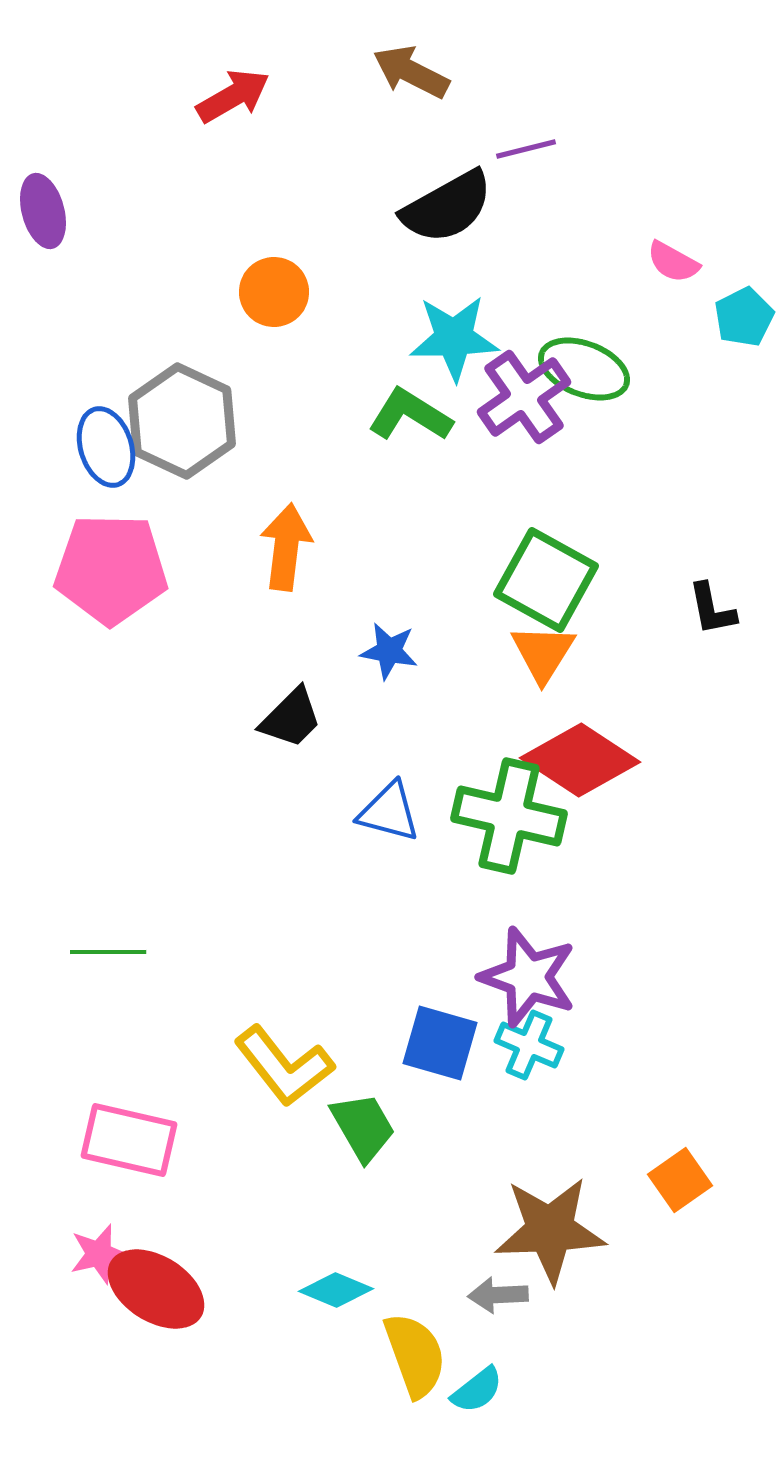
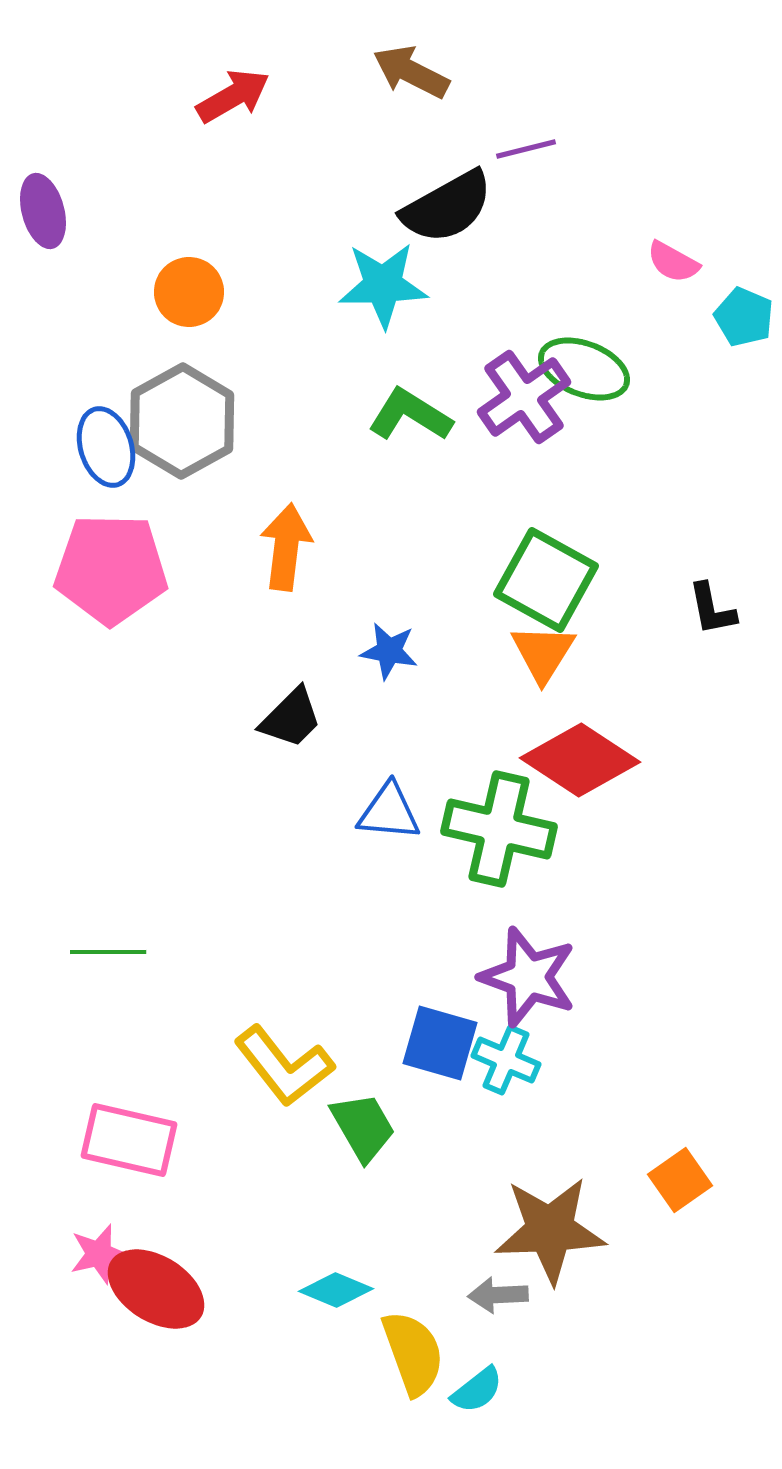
orange circle: moved 85 px left
cyan pentagon: rotated 22 degrees counterclockwise
cyan star: moved 71 px left, 53 px up
gray hexagon: rotated 6 degrees clockwise
blue triangle: rotated 10 degrees counterclockwise
green cross: moved 10 px left, 13 px down
cyan cross: moved 23 px left, 15 px down
yellow semicircle: moved 2 px left, 2 px up
